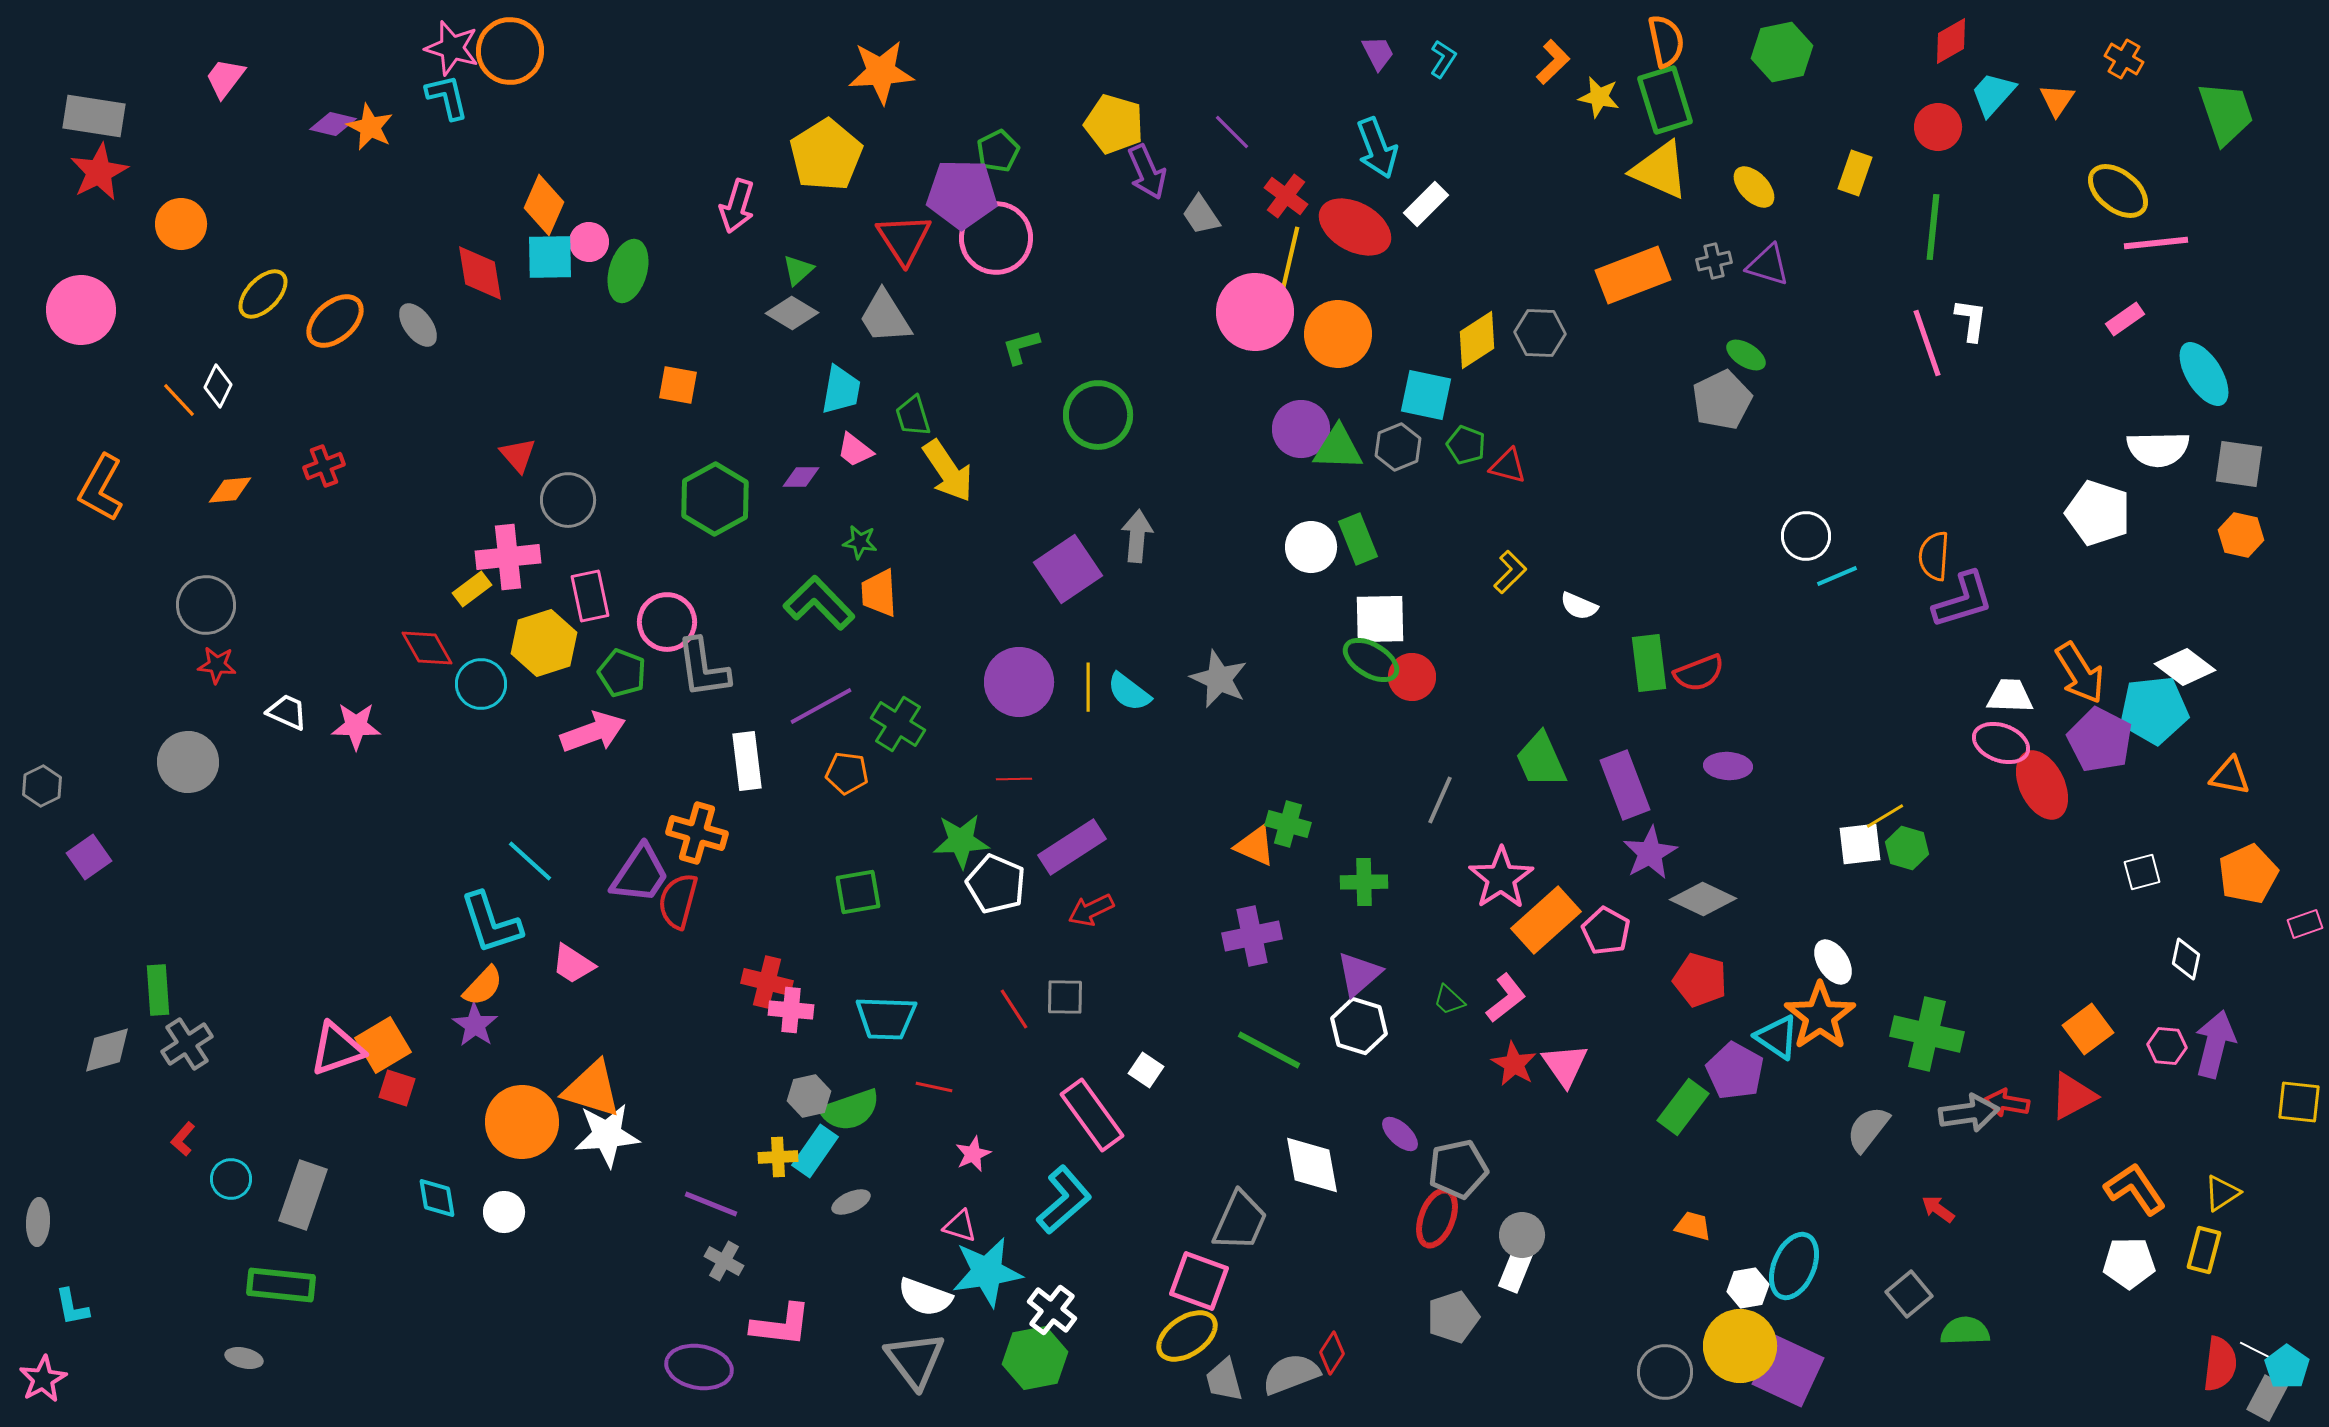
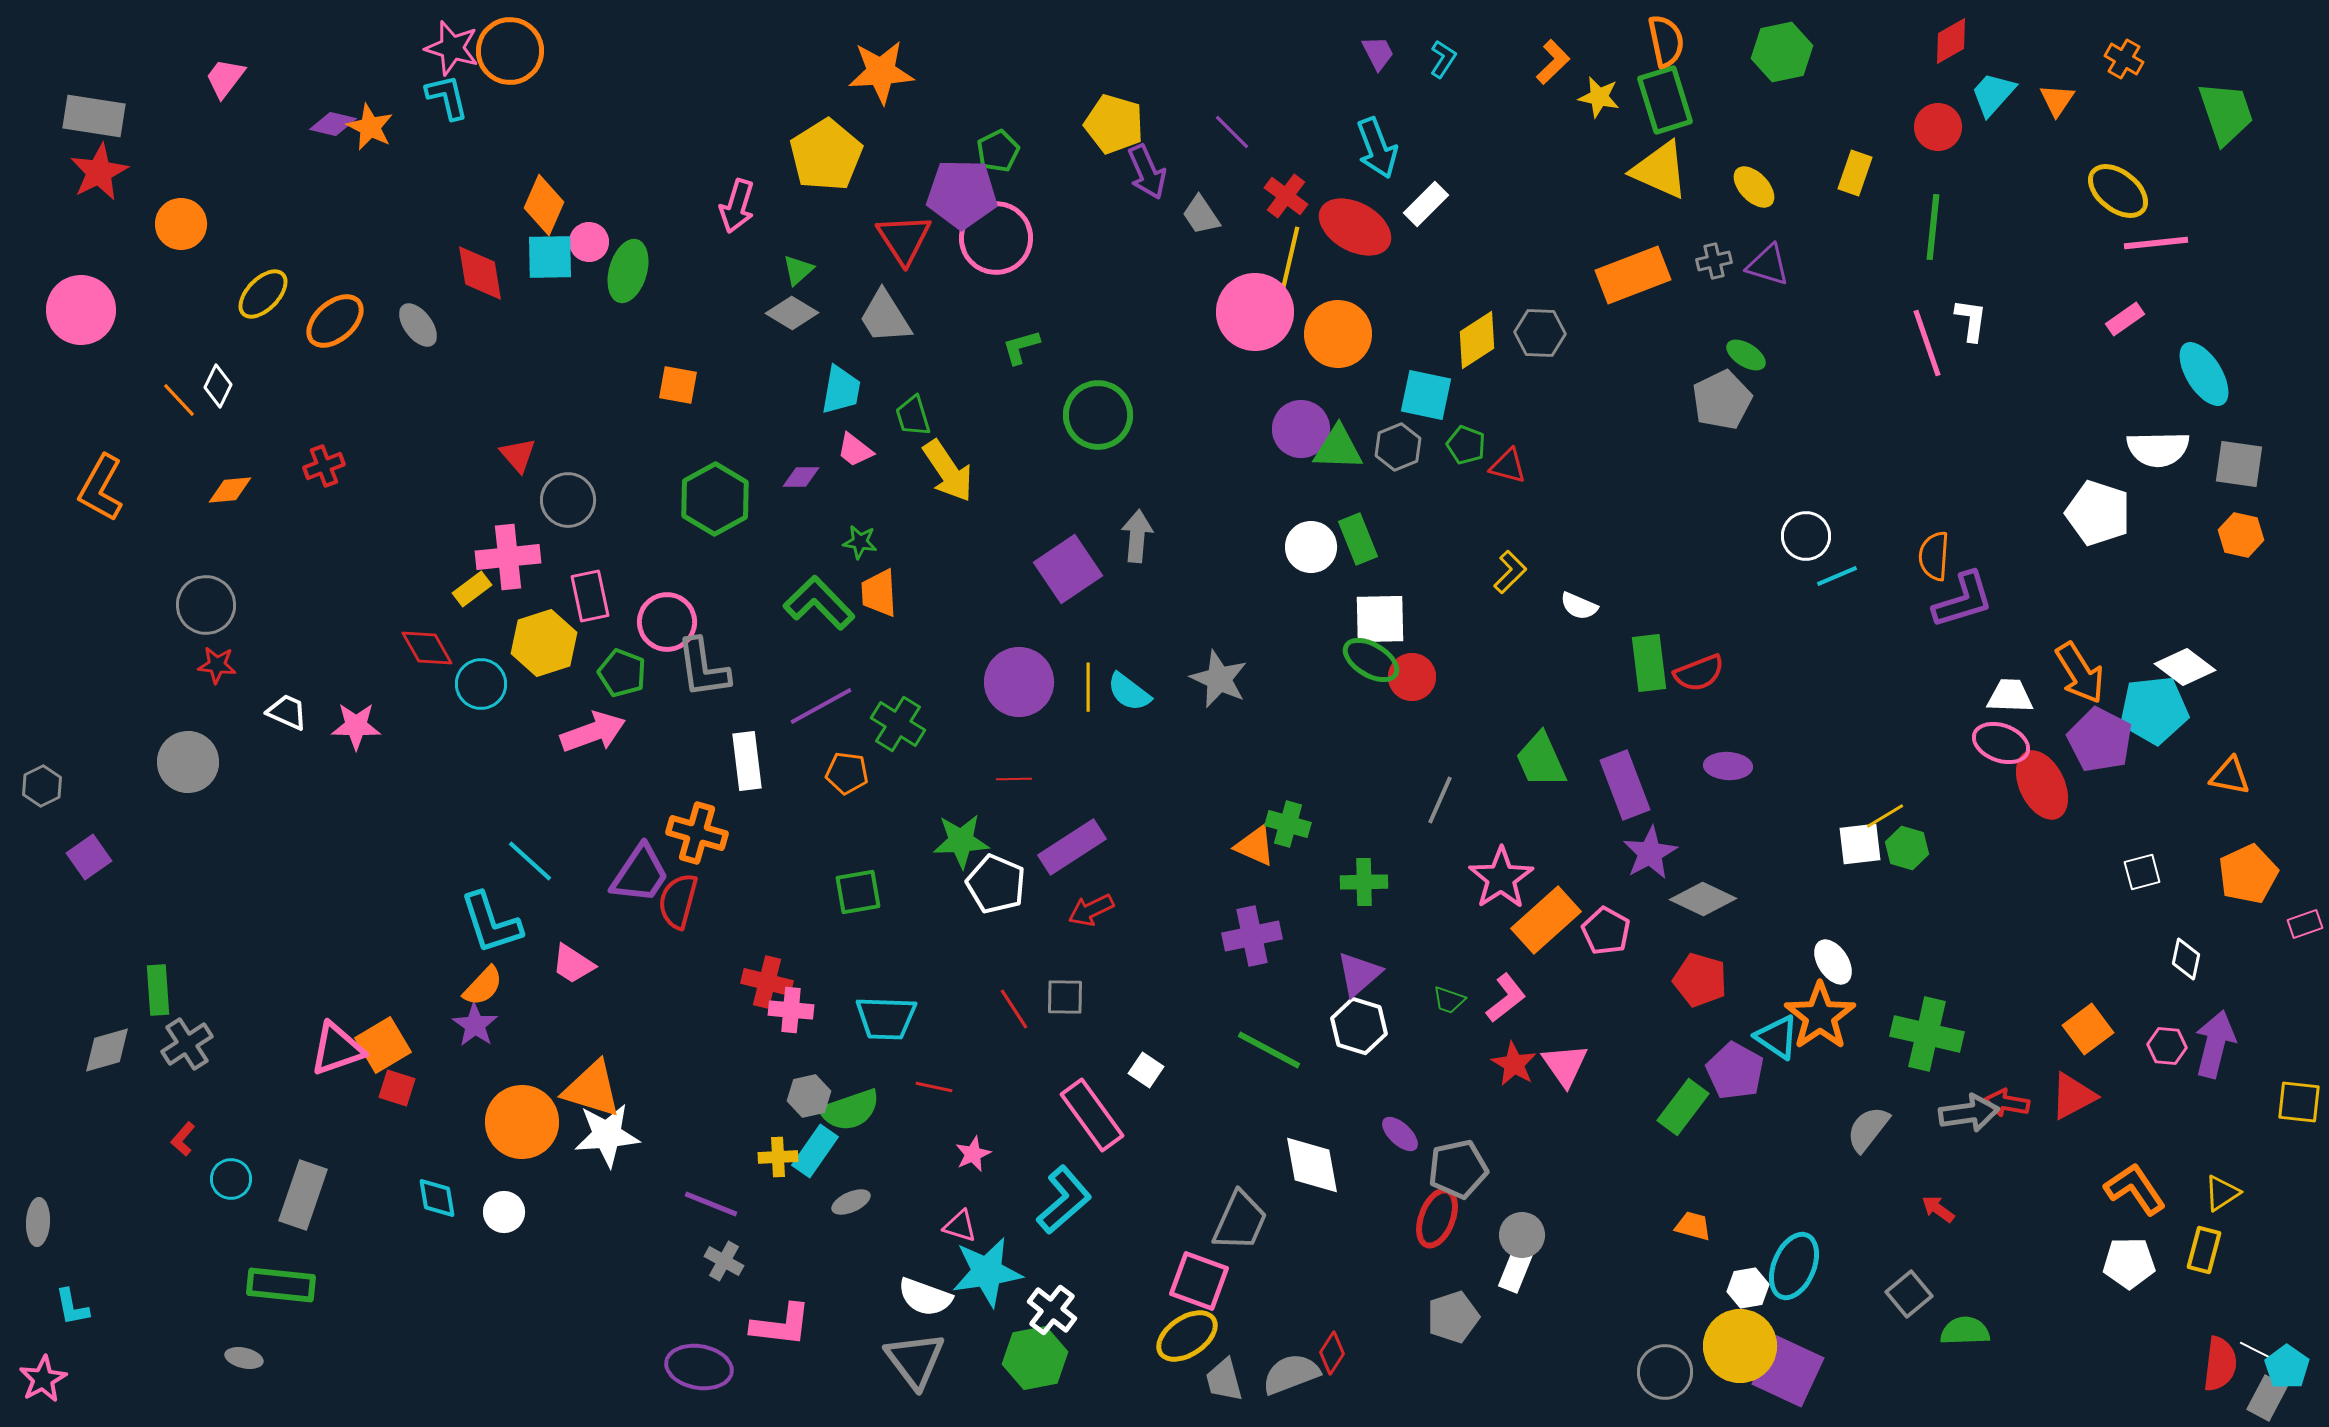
green trapezoid at (1449, 1000): rotated 24 degrees counterclockwise
